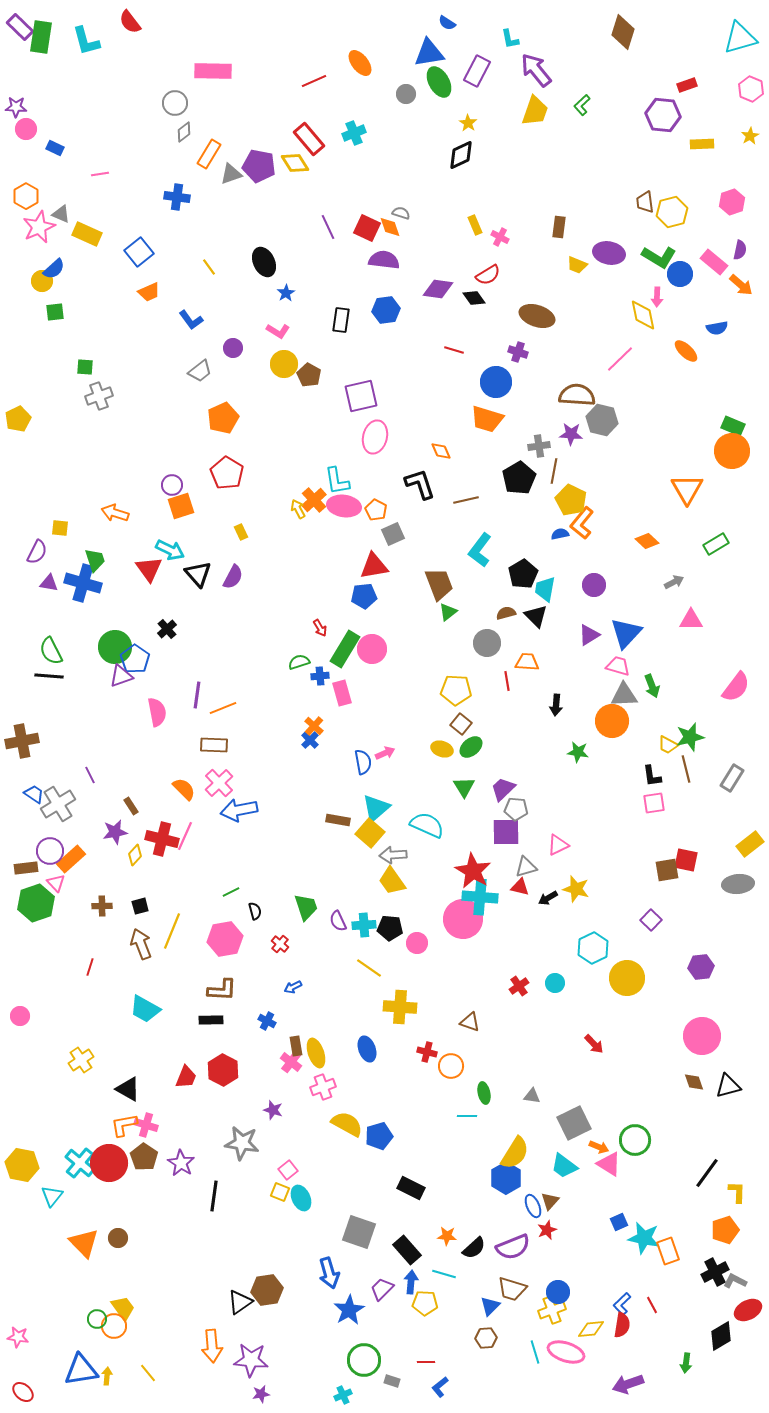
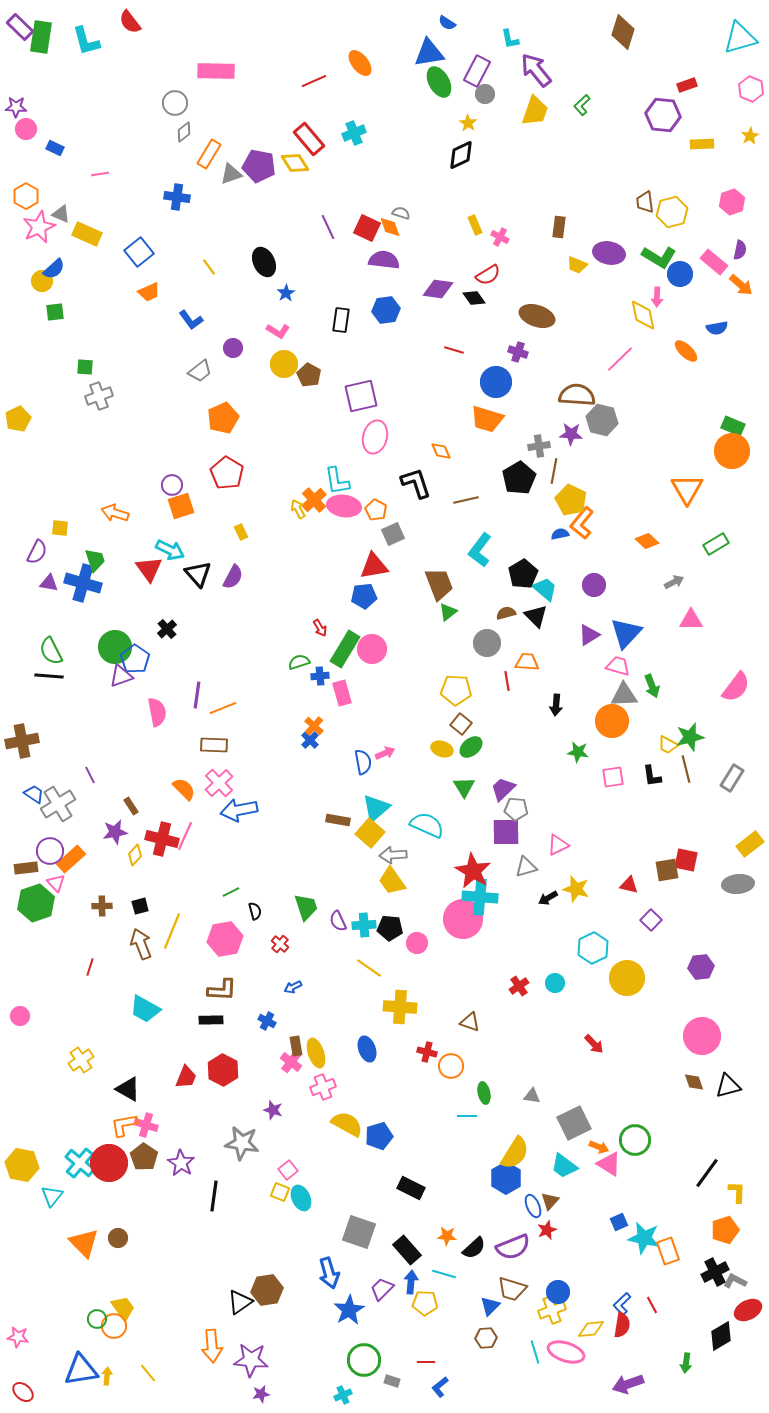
pink rectangle at (213, 71): moved 3 px right
gray circle at (406, 94): moved 79 px right
black L-shape at (420, 484): moved 4 px left, 1 px up
cyan trapezoid at (545, 589): rotated 120 degrees clockwise
pink square at (654, 803): moved 41 px left, 26 px up
red triangle at (520, 887): moved 109 px right, 2 px up
